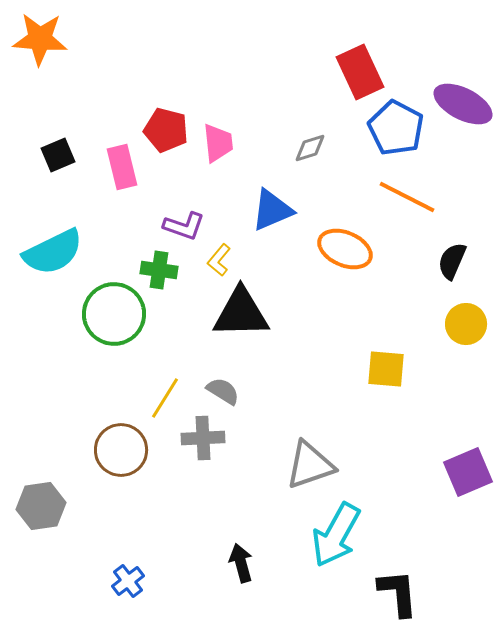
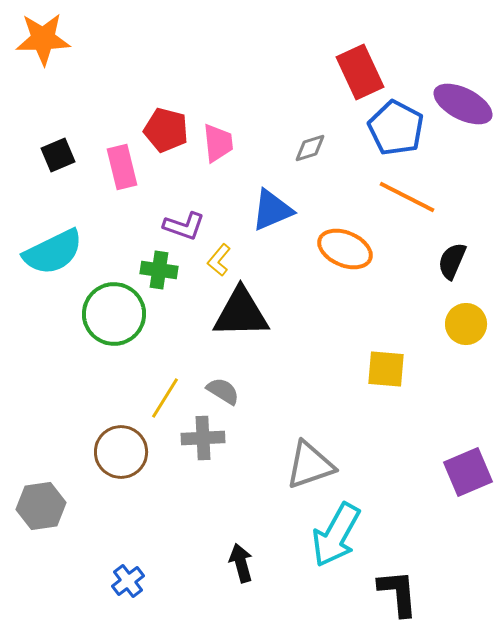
orange star: moved 3 px right; rotated 6 degrees counterclockwise
brown circle: moved 2 px down
